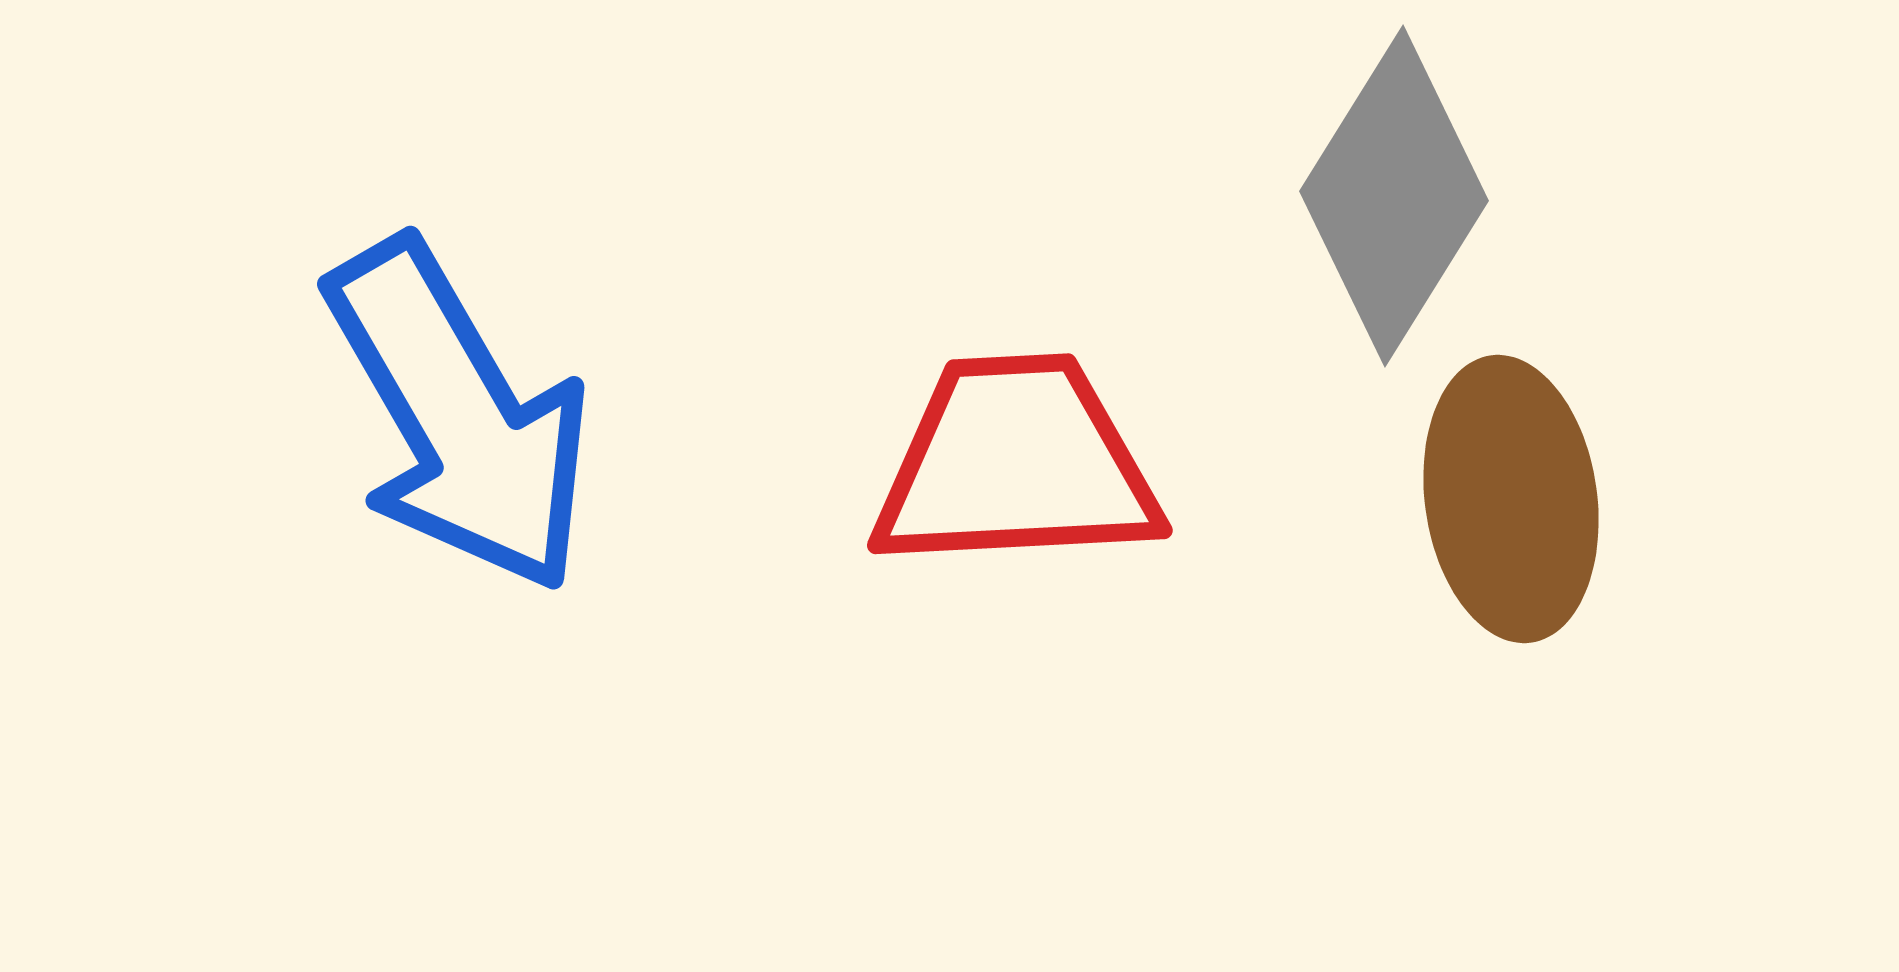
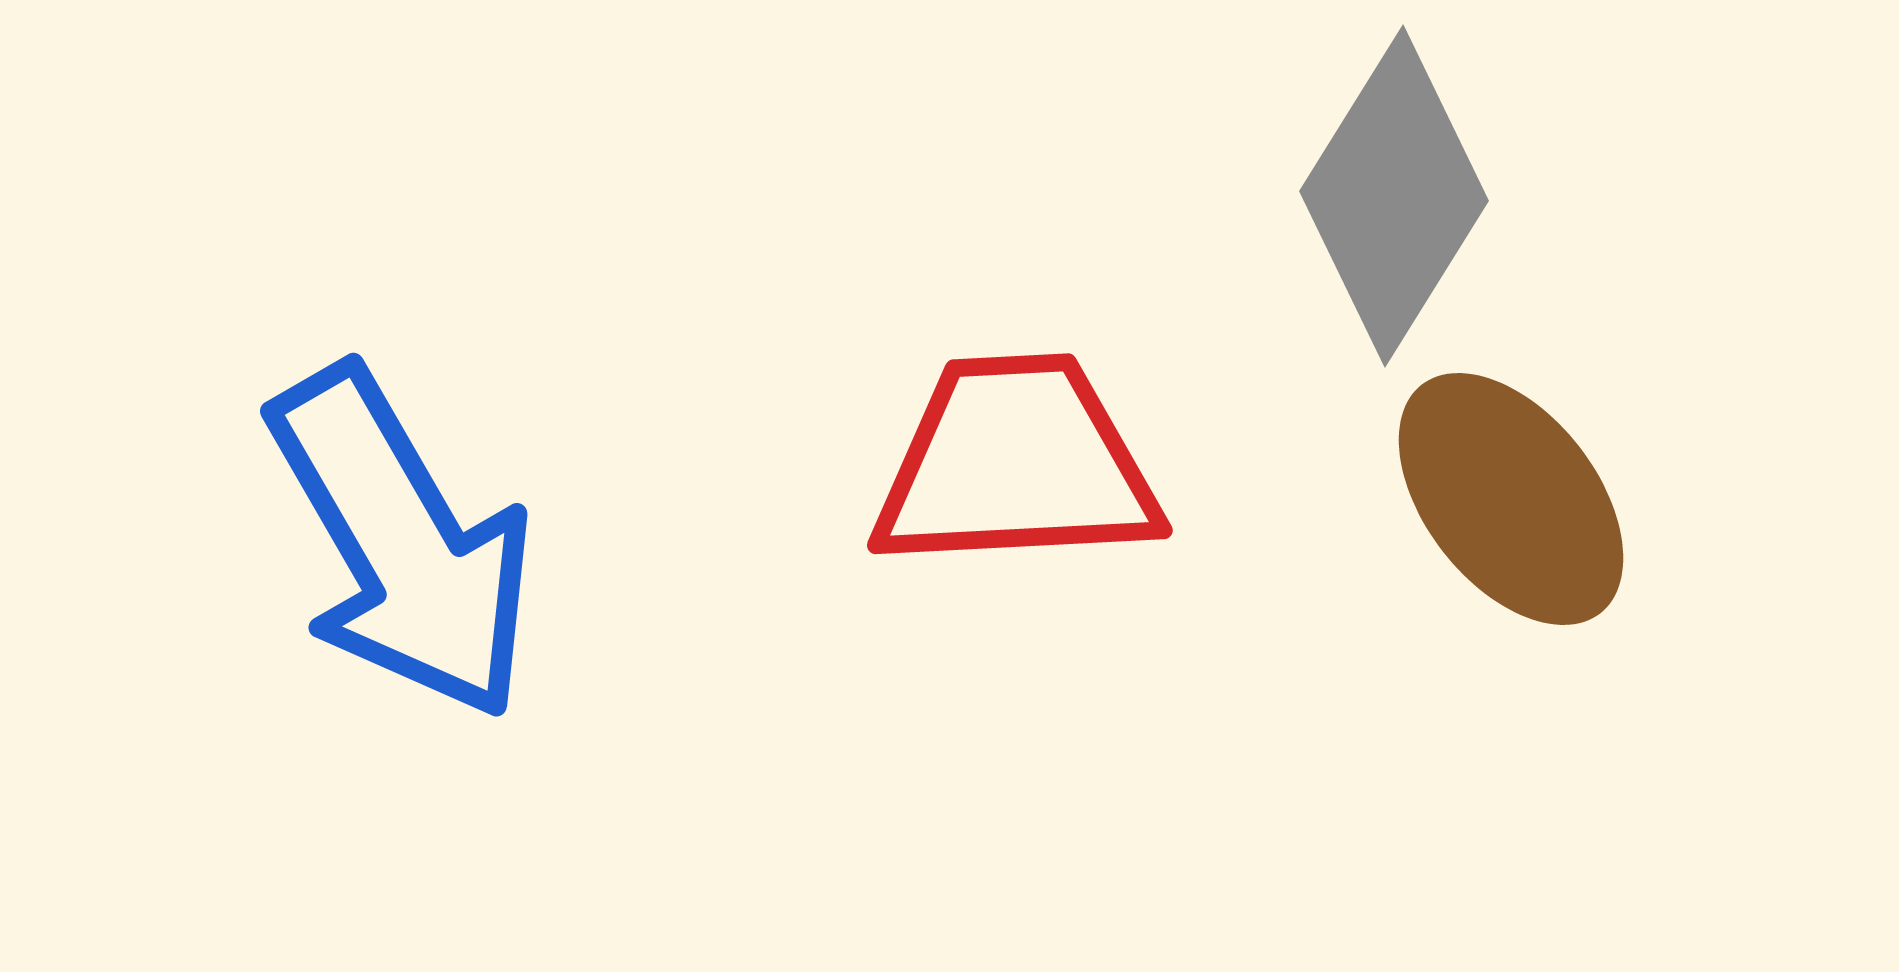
blue arrow: moved 57 px left, 127 px down
brown ellipse: rotated 30 degrees counterclockwise
